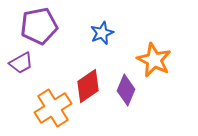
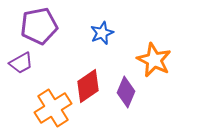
purple diamond: moved 2 px down
